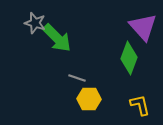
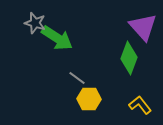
green arrow: rotated 12 degrees counterclockwise
gray line: rotated 18 degrees clockwise
yellow L-shape: rotated 25 degrees counterclockwise
